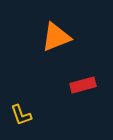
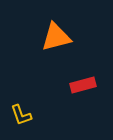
orange triangle: rotated 8 degrees clockwise
